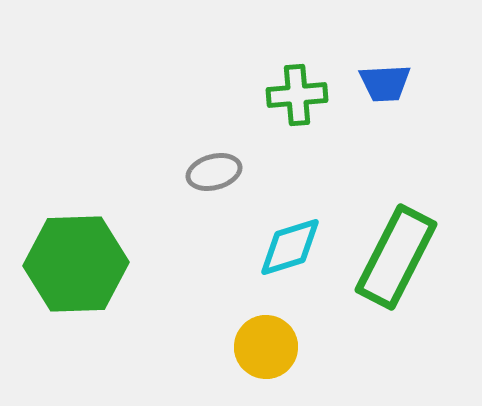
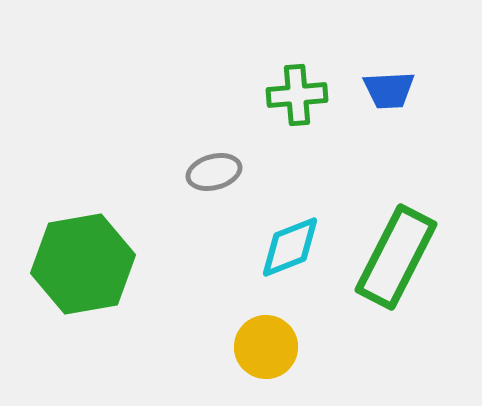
blue trapezoid: moved 4 px right, 7 px down
cyan diamond: rotated 4 degrees counterclockwise
green hexagon: moved 7 px right; rotated 8 degrees counterclockwise
